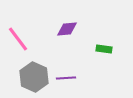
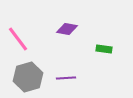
purple diamond: rotated 15 degrees clockwise
gray hexagon: moved 6 px left; rotated 20 degrees clockwise
